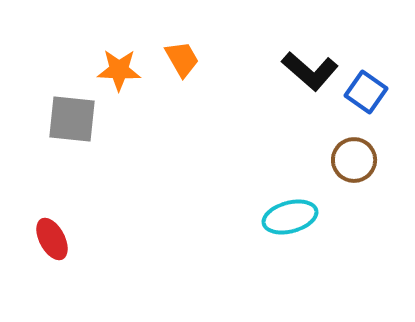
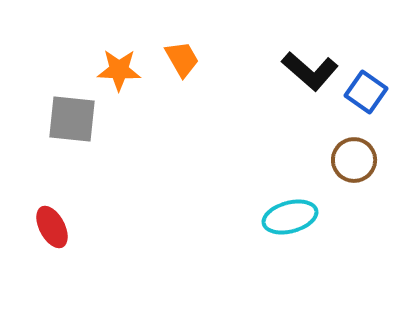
red ellipse: moved 12 px up
